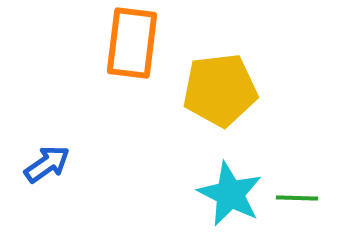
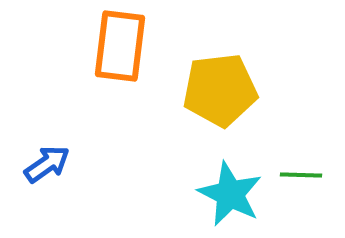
orange rectangle: moved 12 px left, 3 px down
green line: moved 4 px right, 23 px up
